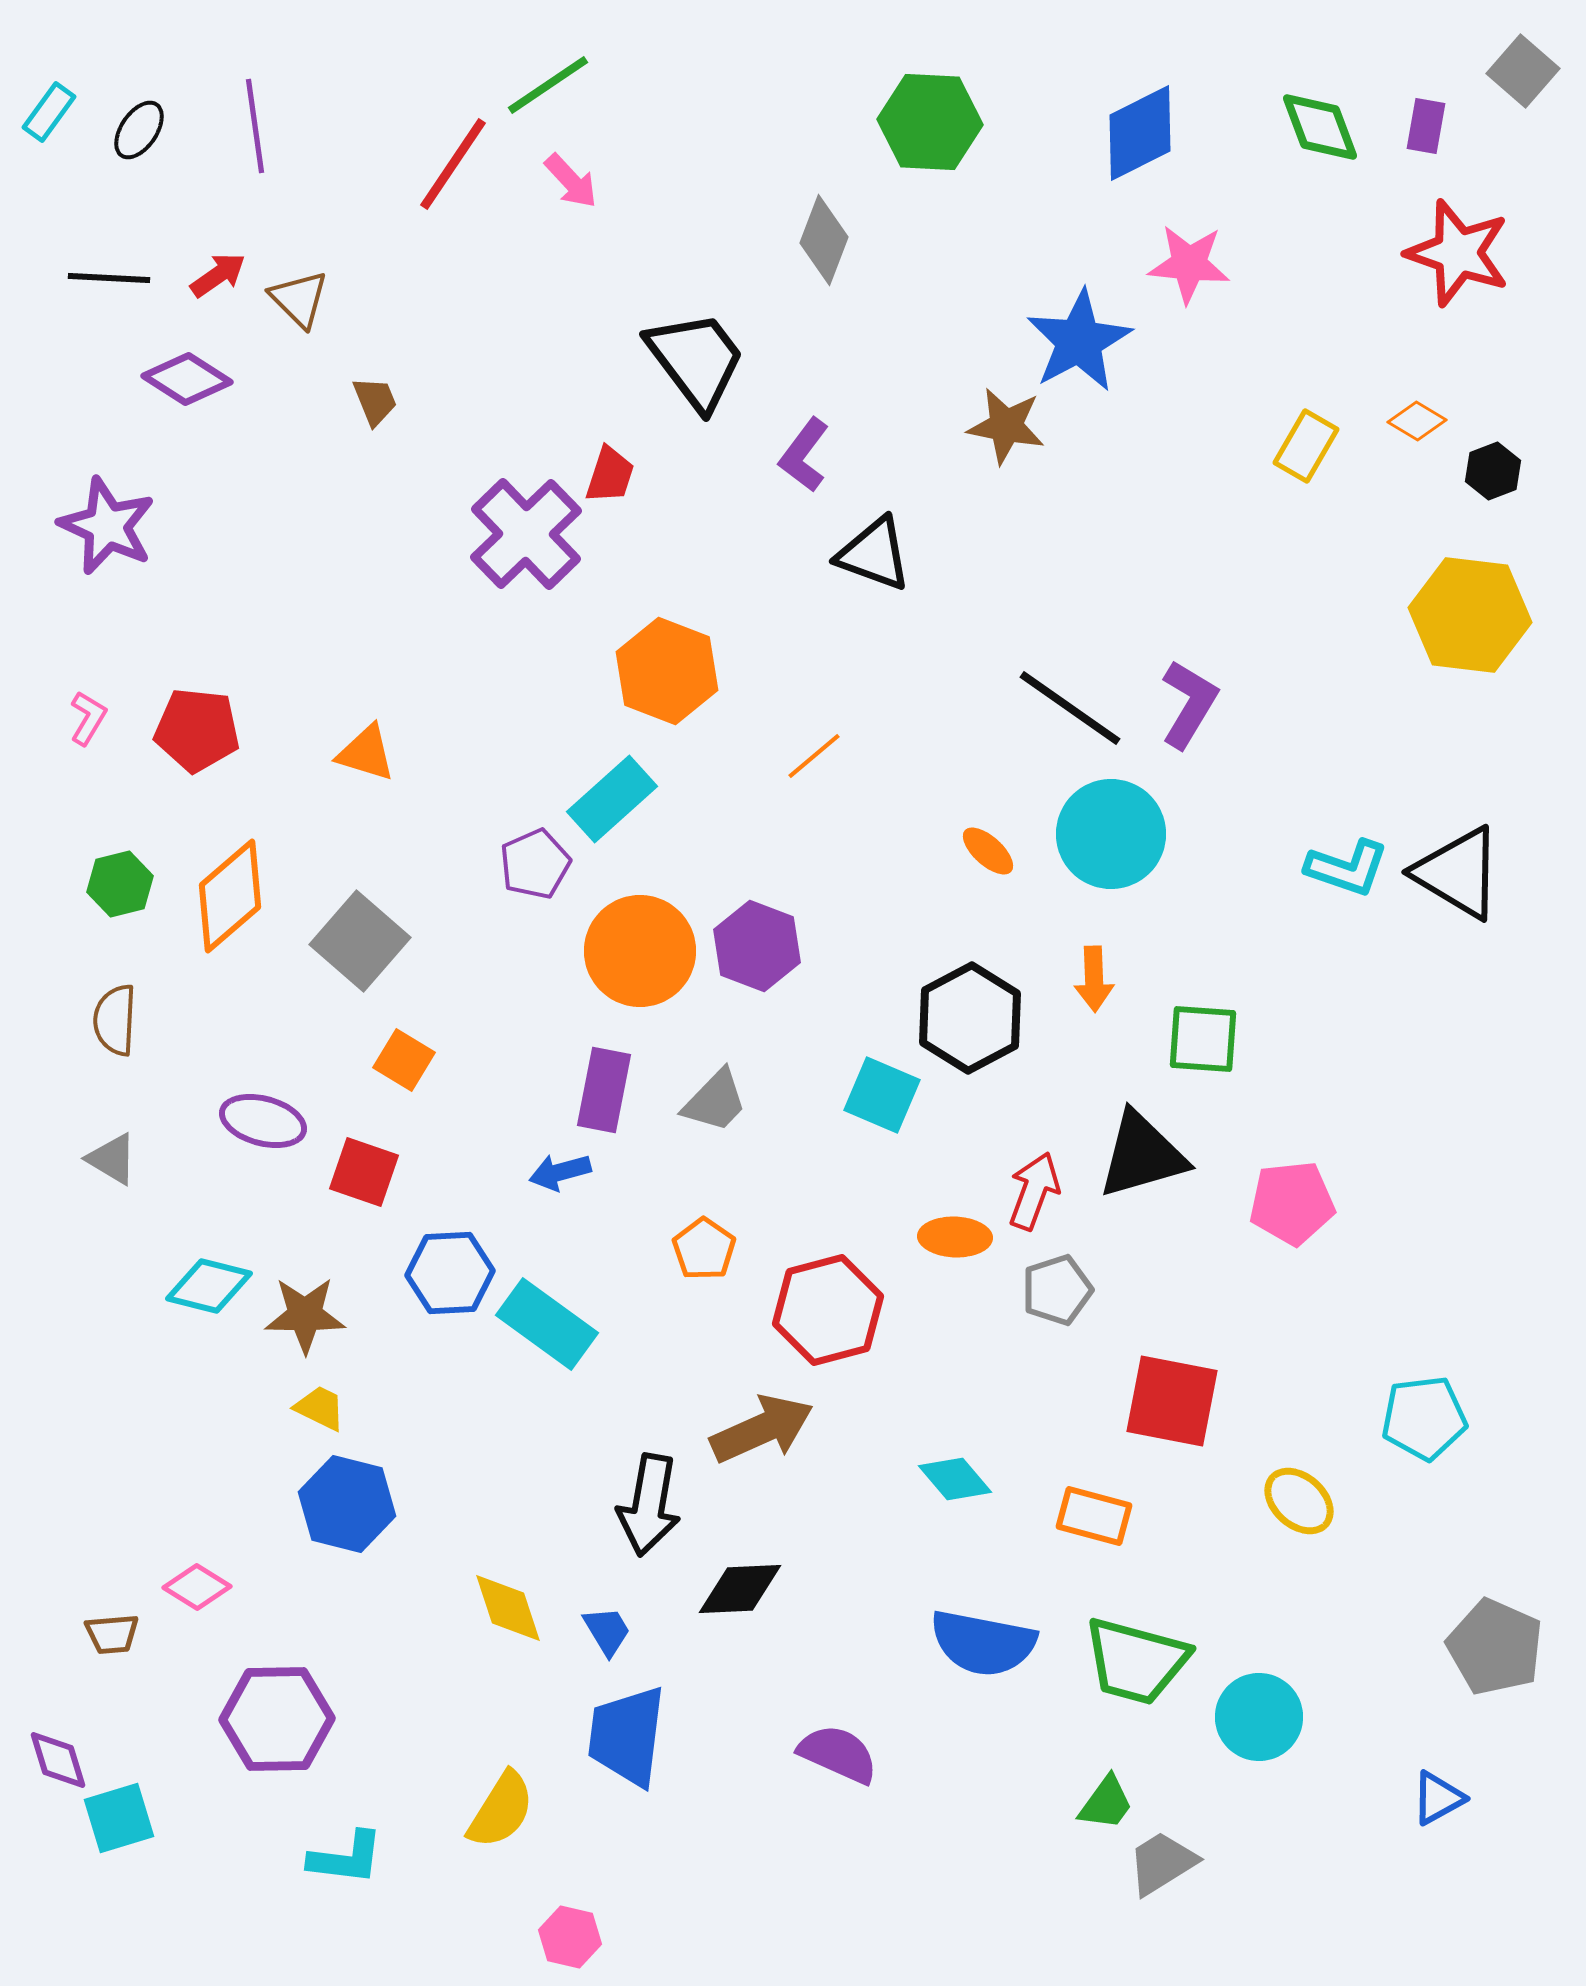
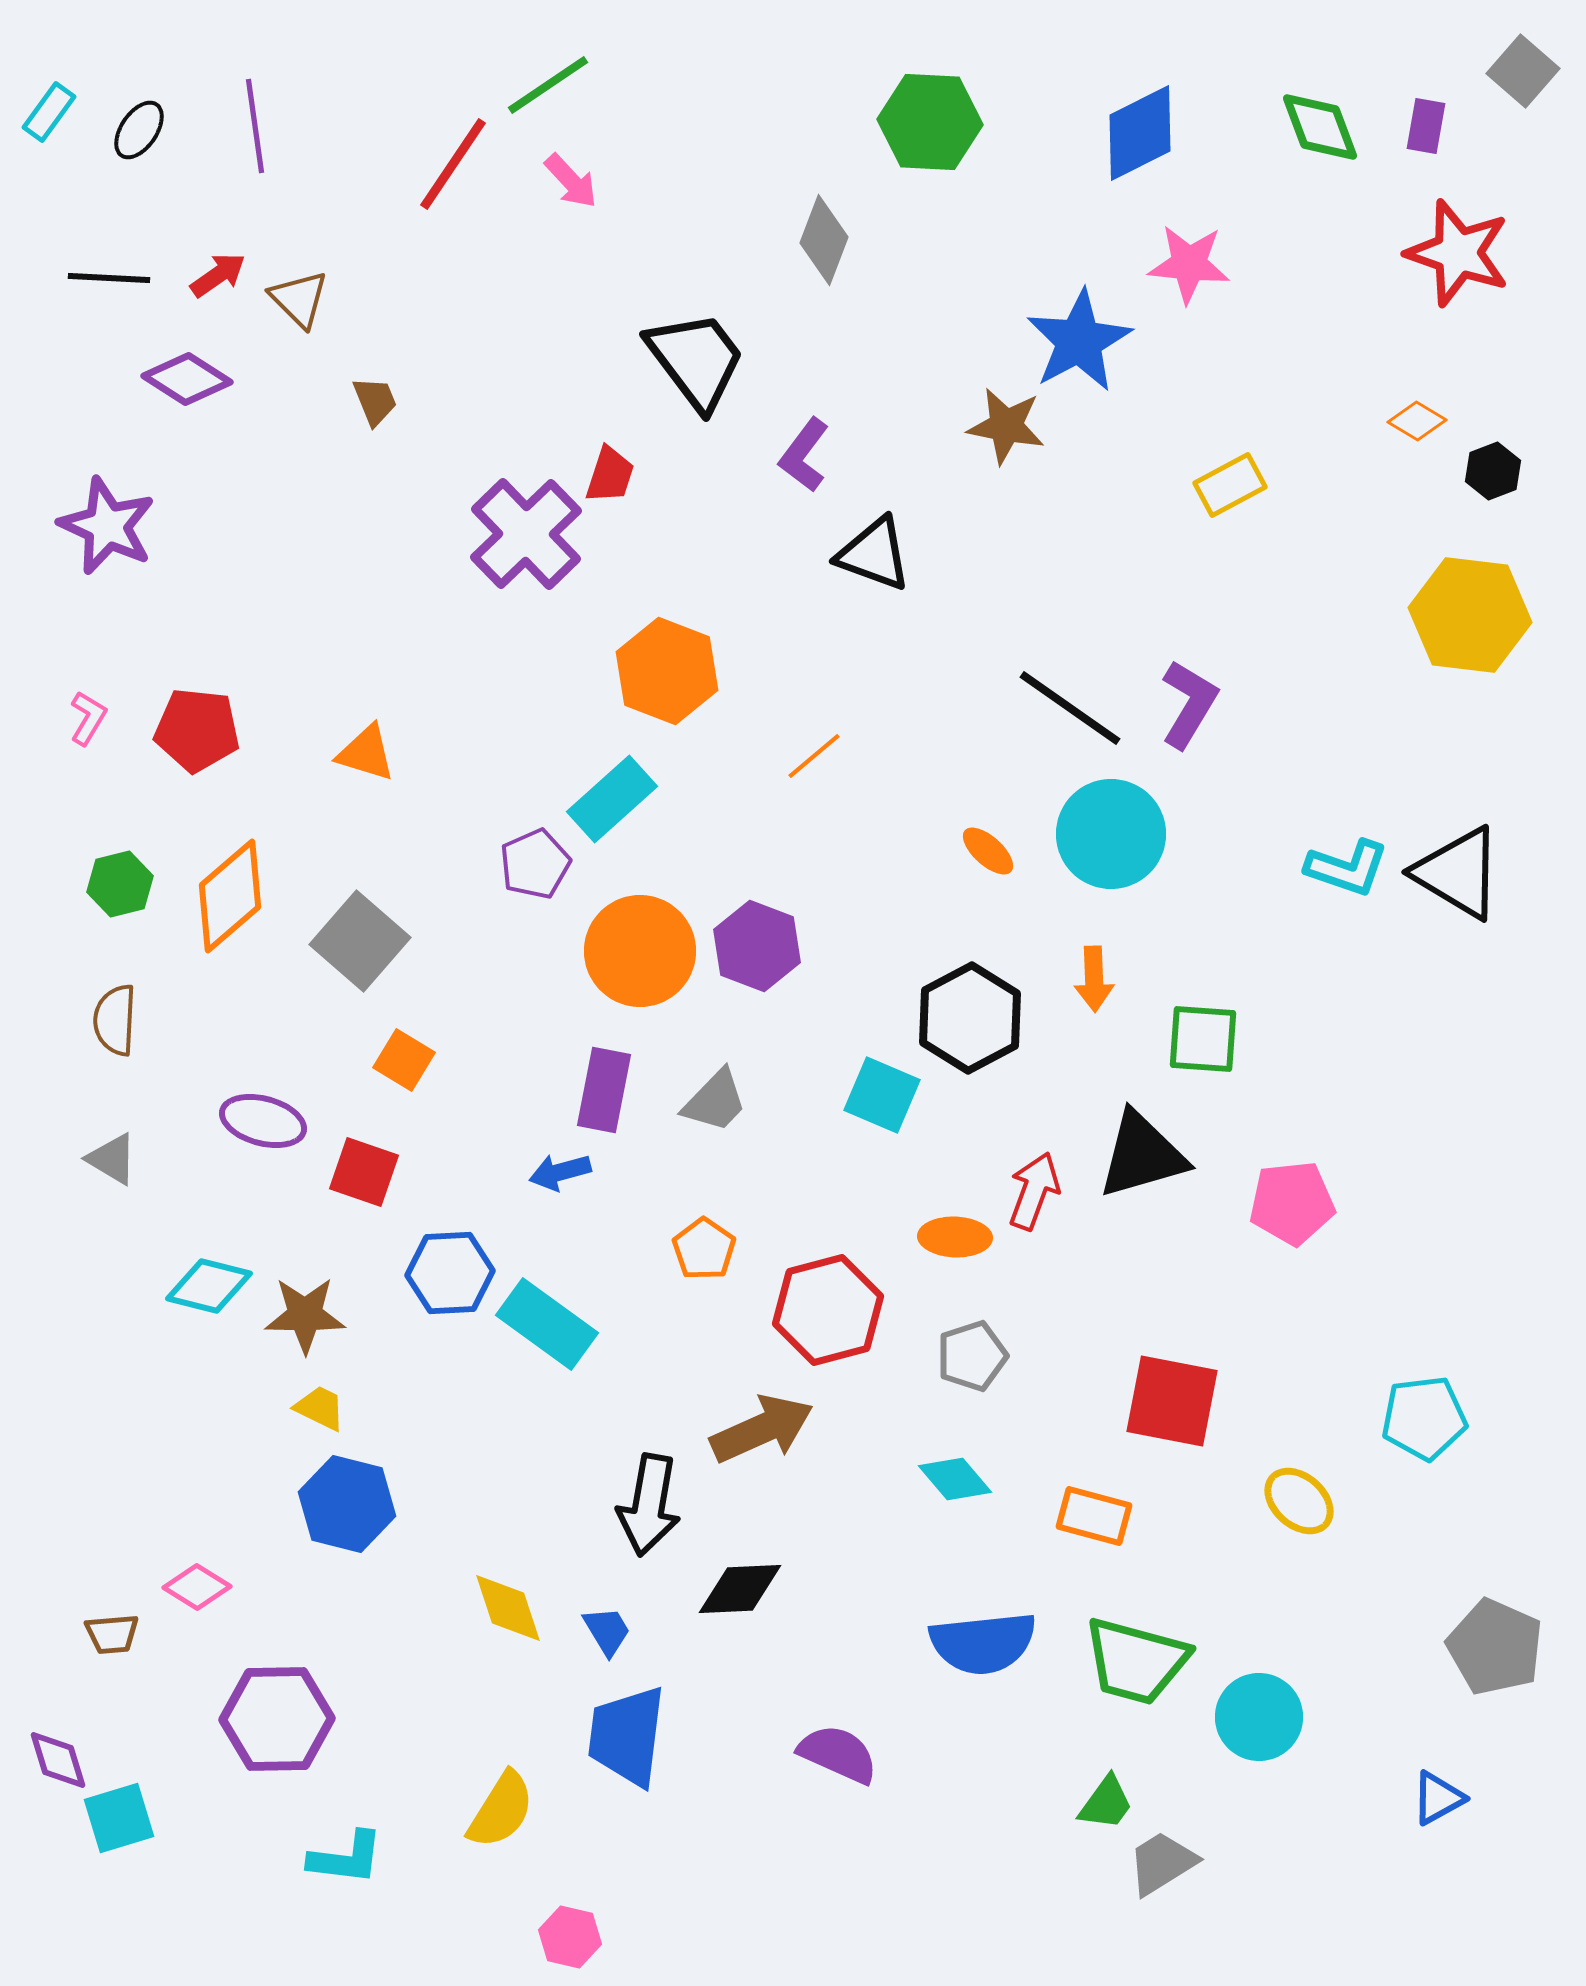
yellow rectangle at (1306, 446): moved 76 px left, 39 px down; rotated 32 degrees clockwise
gray pentagon at (1057, 1290): moved 85 px left, 66 px down
blue semicircle at (983, 1643): rotated 17 degrees counterclockwise
